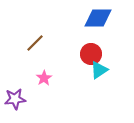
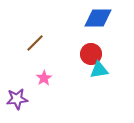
cyan triangle: rotated 24 degrees clockwise
purple star: moved 2 px right
